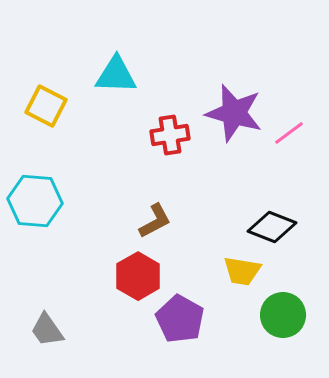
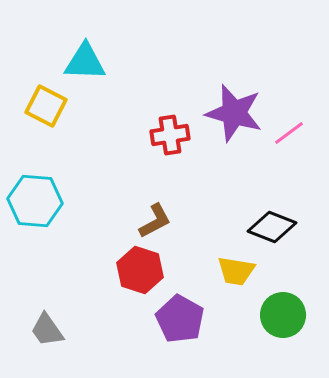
cyan triangle: moved 31 px left, 13 px up
yellow trapezoid: moved 6 px left
red hexagon: moved 2 px right, 6 px up; rotated 12 degrees counterclockwise
